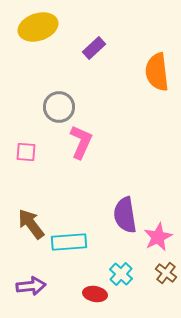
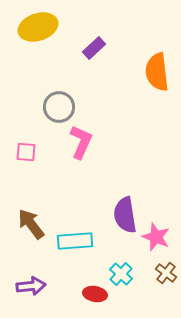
pink star: moved 2 px left; rotated 24 degrees counterclockwise
cyan rectangle: moved 6 px right, 1 px up
